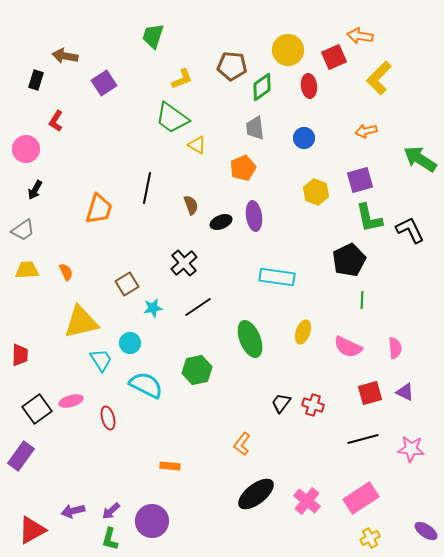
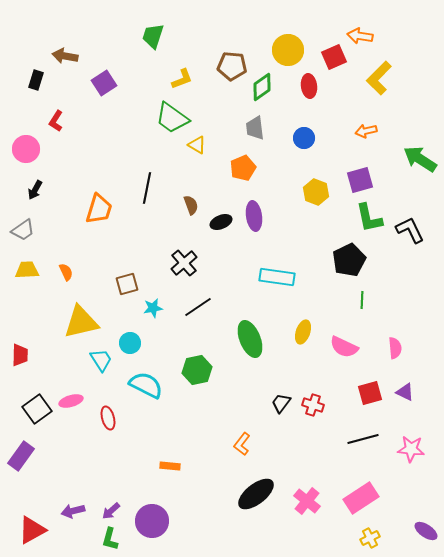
brown square at (127, 284): rotated 15 degrees clockwise
pink semicircle at (348, 347): moved 4 px left
